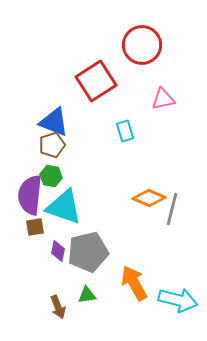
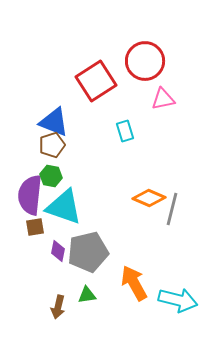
red circle: moved 3 px right, 16 px down
brown arrow: rotated 35 degrees clockwise
